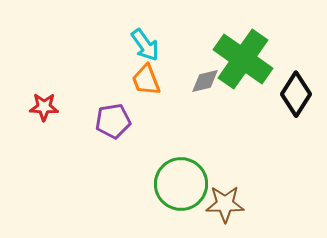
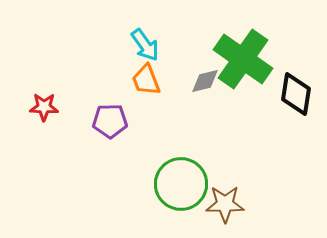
black diamond: rotated 24 degrees counterclockwise
purple pentagon: moved 3 px left; rotated 8 degrees clockwise
